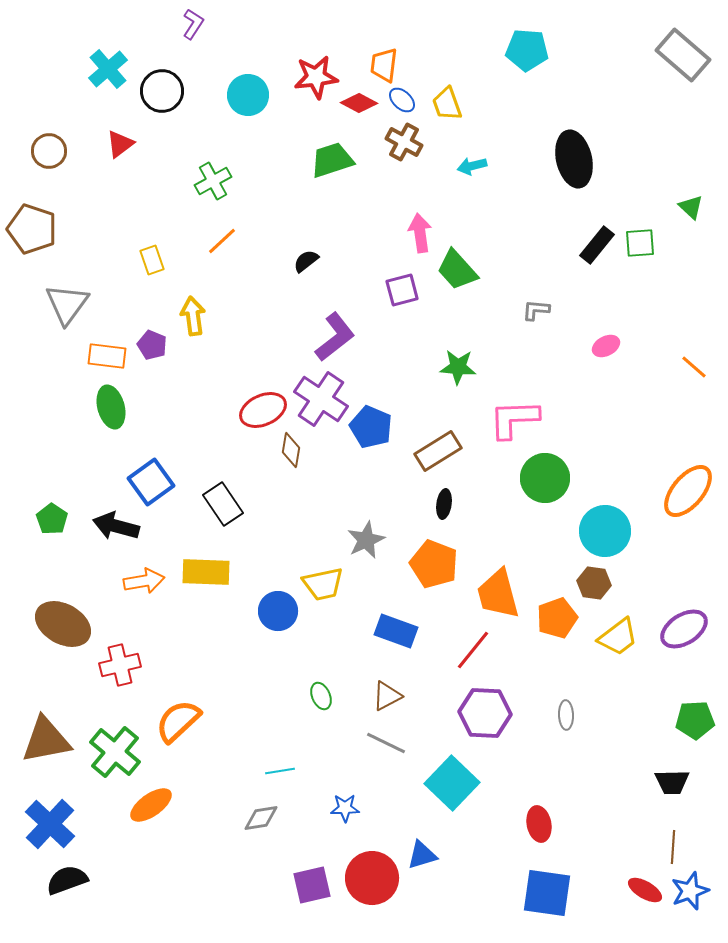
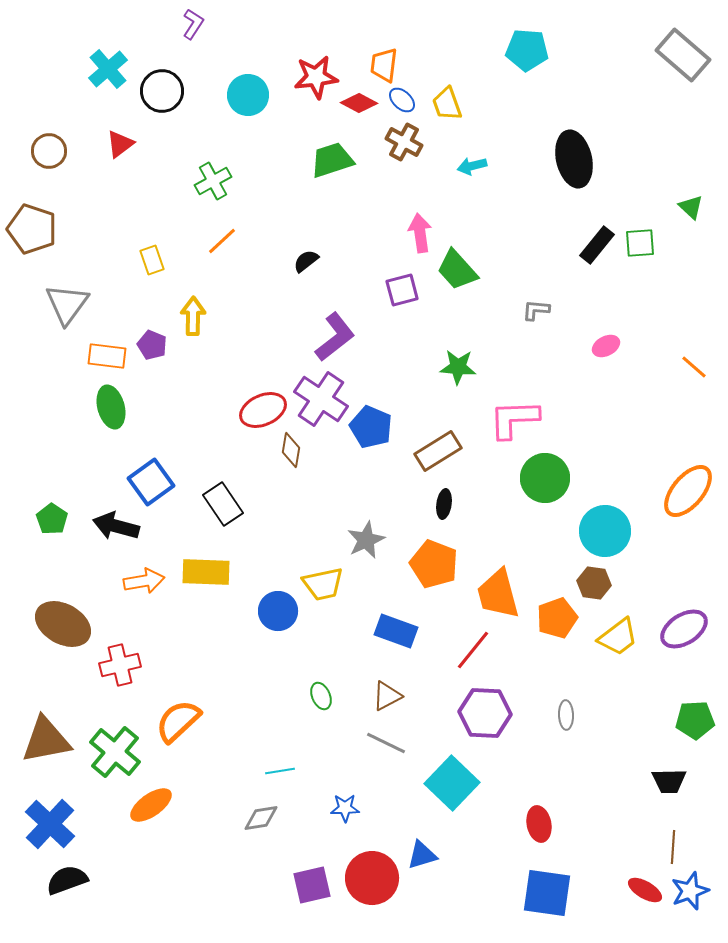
yellow arrow at (193, 316): rotated 9 degrees clockwise
black trapezoid at (672, 782): moved 3 px left, 1 px up
